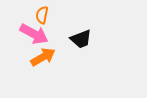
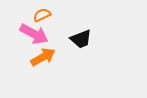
orange semicircle: rotated 54 degrees clockwise
